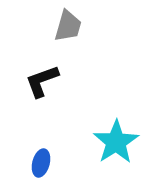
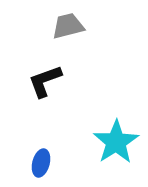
gray trapezoid: rotated 120 degrees counterclockwise
black L-shape: moved 3 px right
